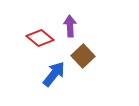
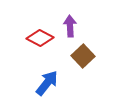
red diamond: rotated 12 degrees counterclockwise
blue arrow: moved 7 px left, 9 px down
